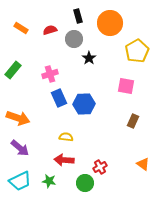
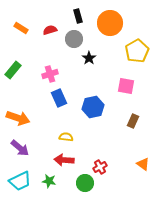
blue hexagon: moved 9 px right, 3 px down; rotated 10 degrees counterclockwise
